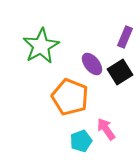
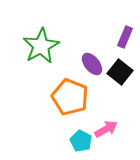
black square: rotated 20 degrees counterclockwise
pink arrow: rotated 95 degrees clockwise
cyan pentagon: rotated 25 degrees counterclockwise
